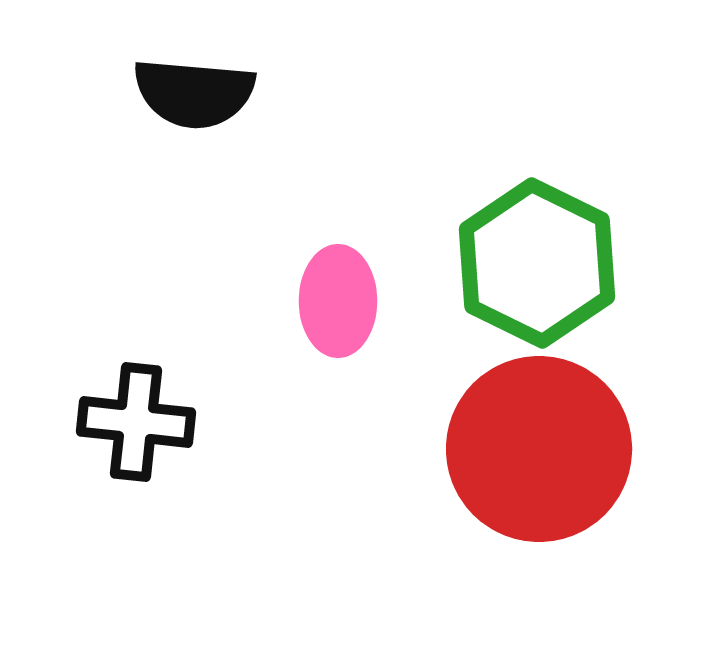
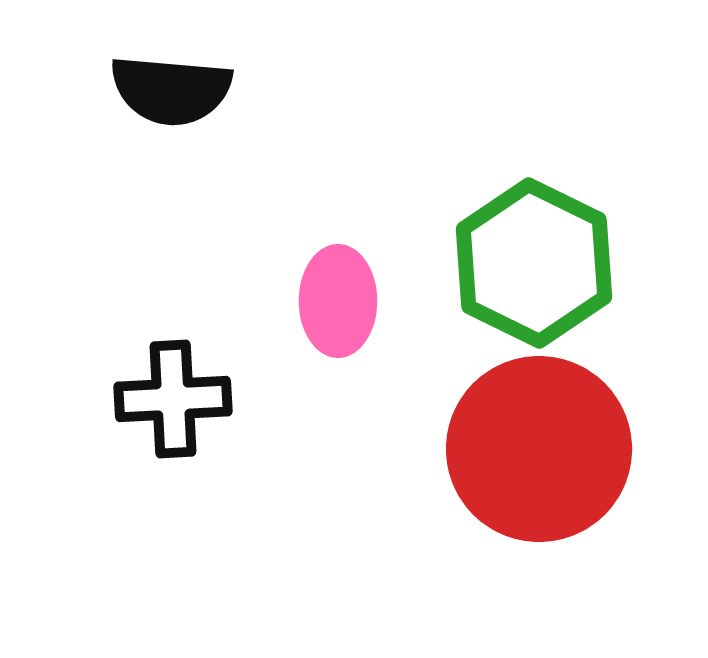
black semicircle: moved 23 px left, 3 px up
green hexagon: moved 3 px left
black cross: moved 37 px right, 23 px up; rotated 9 degrees counterclockwise
